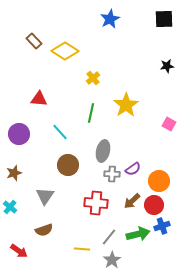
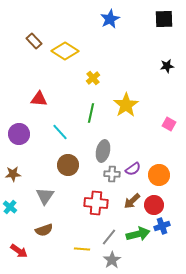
brown star: moved 1 px left, 1 px down; rotated 14 degrees clockwise
orange circle: moved 6 px up
